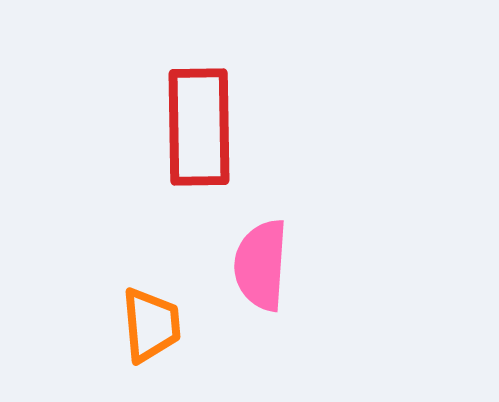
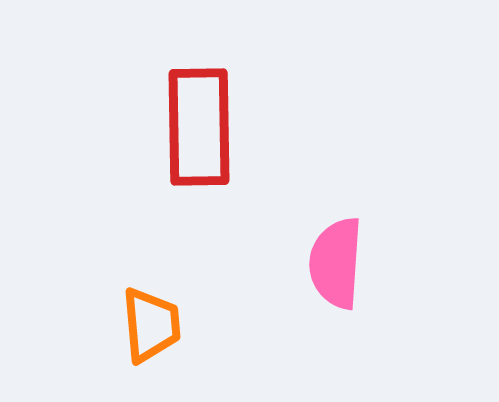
pink semicircle: moved 75 px right, 2 px up
